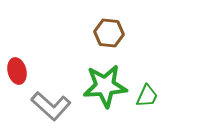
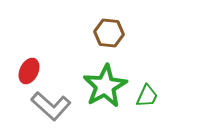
red ellipse: moved 12 px right; rotated 40 degrees clockwise
green star: rotated 24 degrees counterclockwise
